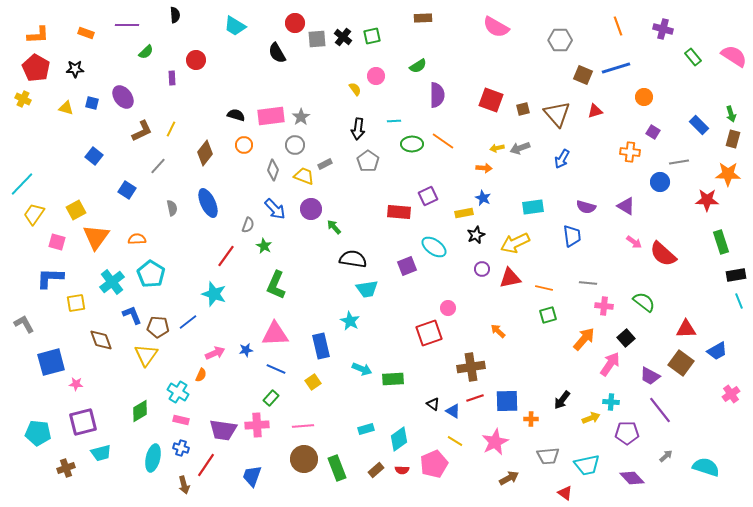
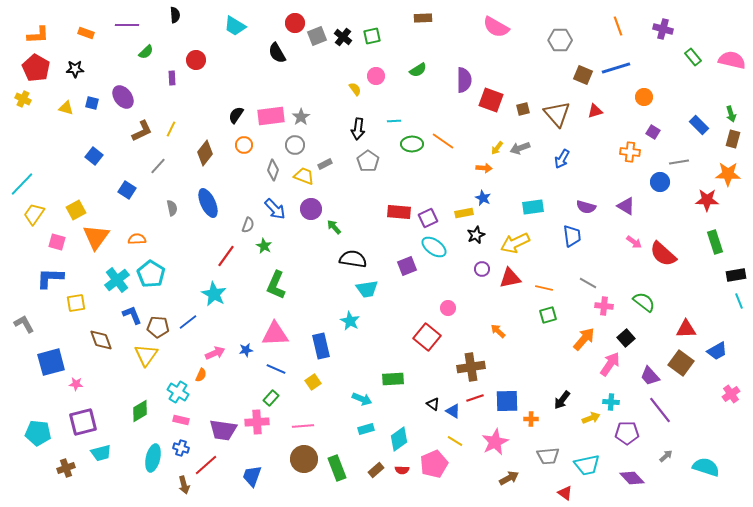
gray square at (317, 39): moved 3 px up; rotated 18 degrees counterclockwise
pink semicircle at (734, 56): moved 2 px left, 4 px down; rotated 20 degrees counterclockwise
green semicircle at (418, 66): moved 4 px down
purple semicircle at (437, 95): moved 27 px right, 15 px up
black semicircle at (236, 115): rotated 72 degrees counterclockwise
yellow arrow at (497, 148): rotated 40 degrees counterclockwise
purple square at (428, 196): moved 22 px down
green rectangle at (721, 242): moved 6 px left
cyan cross at (112, 282): moved 5 px right, 2 px up
gray line at (588, 283): rotated 24 degrees clockwise
cyan star at (214, 294): rotated 10 degrees clockwise
red square at (429, 333): moved 2 px left, 4 px down; rotated 32 degrees counterclockwise
cyan arrow at (362, 369): moved 30 px down
purple trapezoid at (650, 376): rotated 20 degrees clockwise
pink cross at (257, 425): moved 3 px up
red line at (206, 465): rotated 15 degrees clockwise
